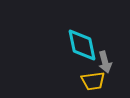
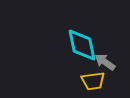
gray arrow: rotated 140 degrees clockwise
